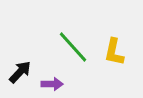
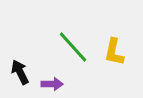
black arrow: rotated 70 degrees counterclockwise
